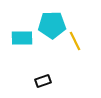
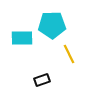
yellow line: moved 6 px left, 13 px down
black rectangle: moved 1 px left, 1 px up
